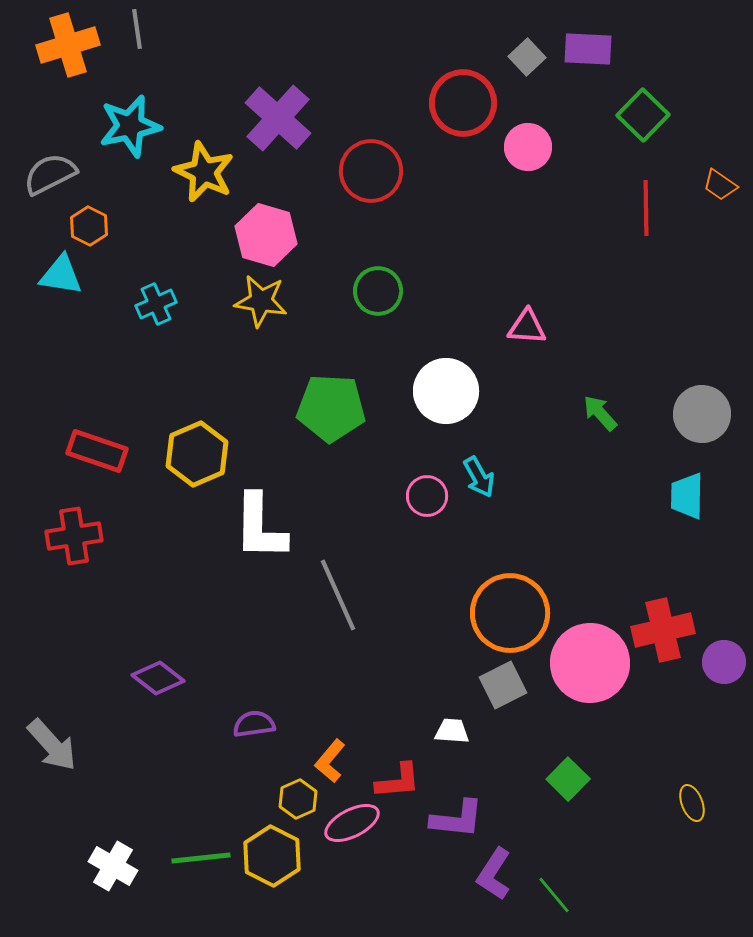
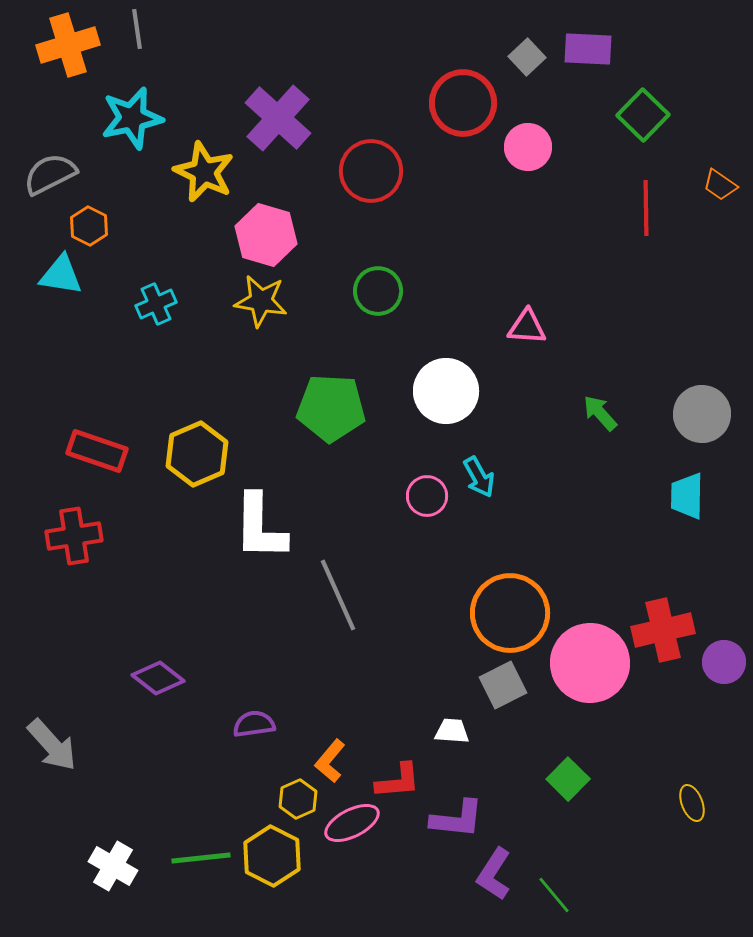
cyan star at (130, 126): moved 2 px right, 8 px up
